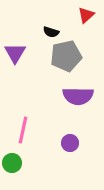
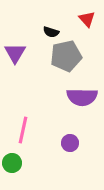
red triangle: moved 1 px right, 4 px down; rotated 30 degrees counterclockwise
purple semicircle: moved 4 px right, 1 px down
